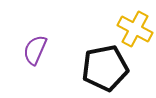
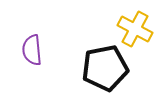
purple semicircle: moved 3 px left; rotated 28 degrees counterclockwise
